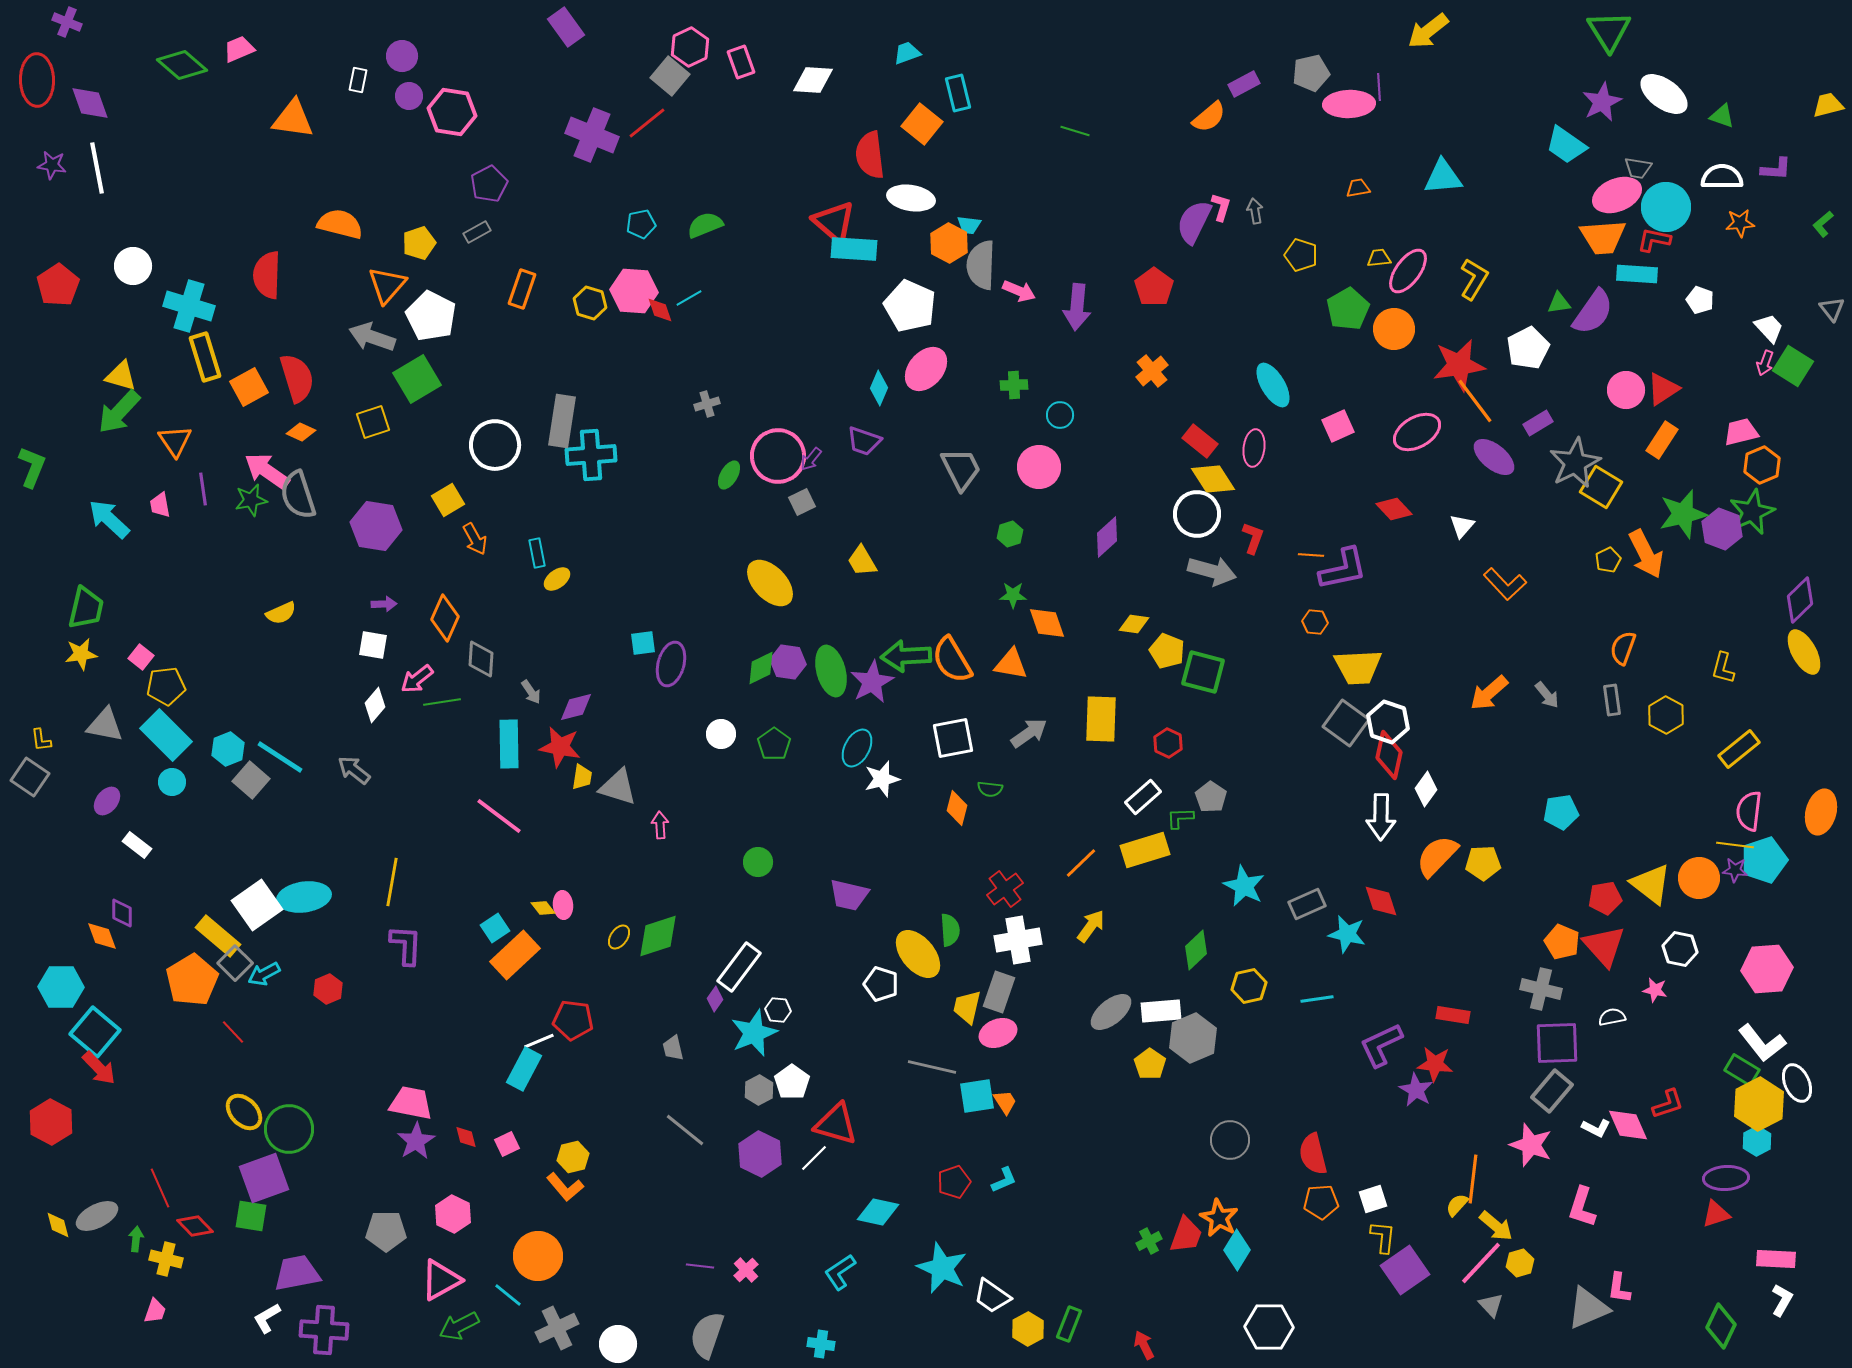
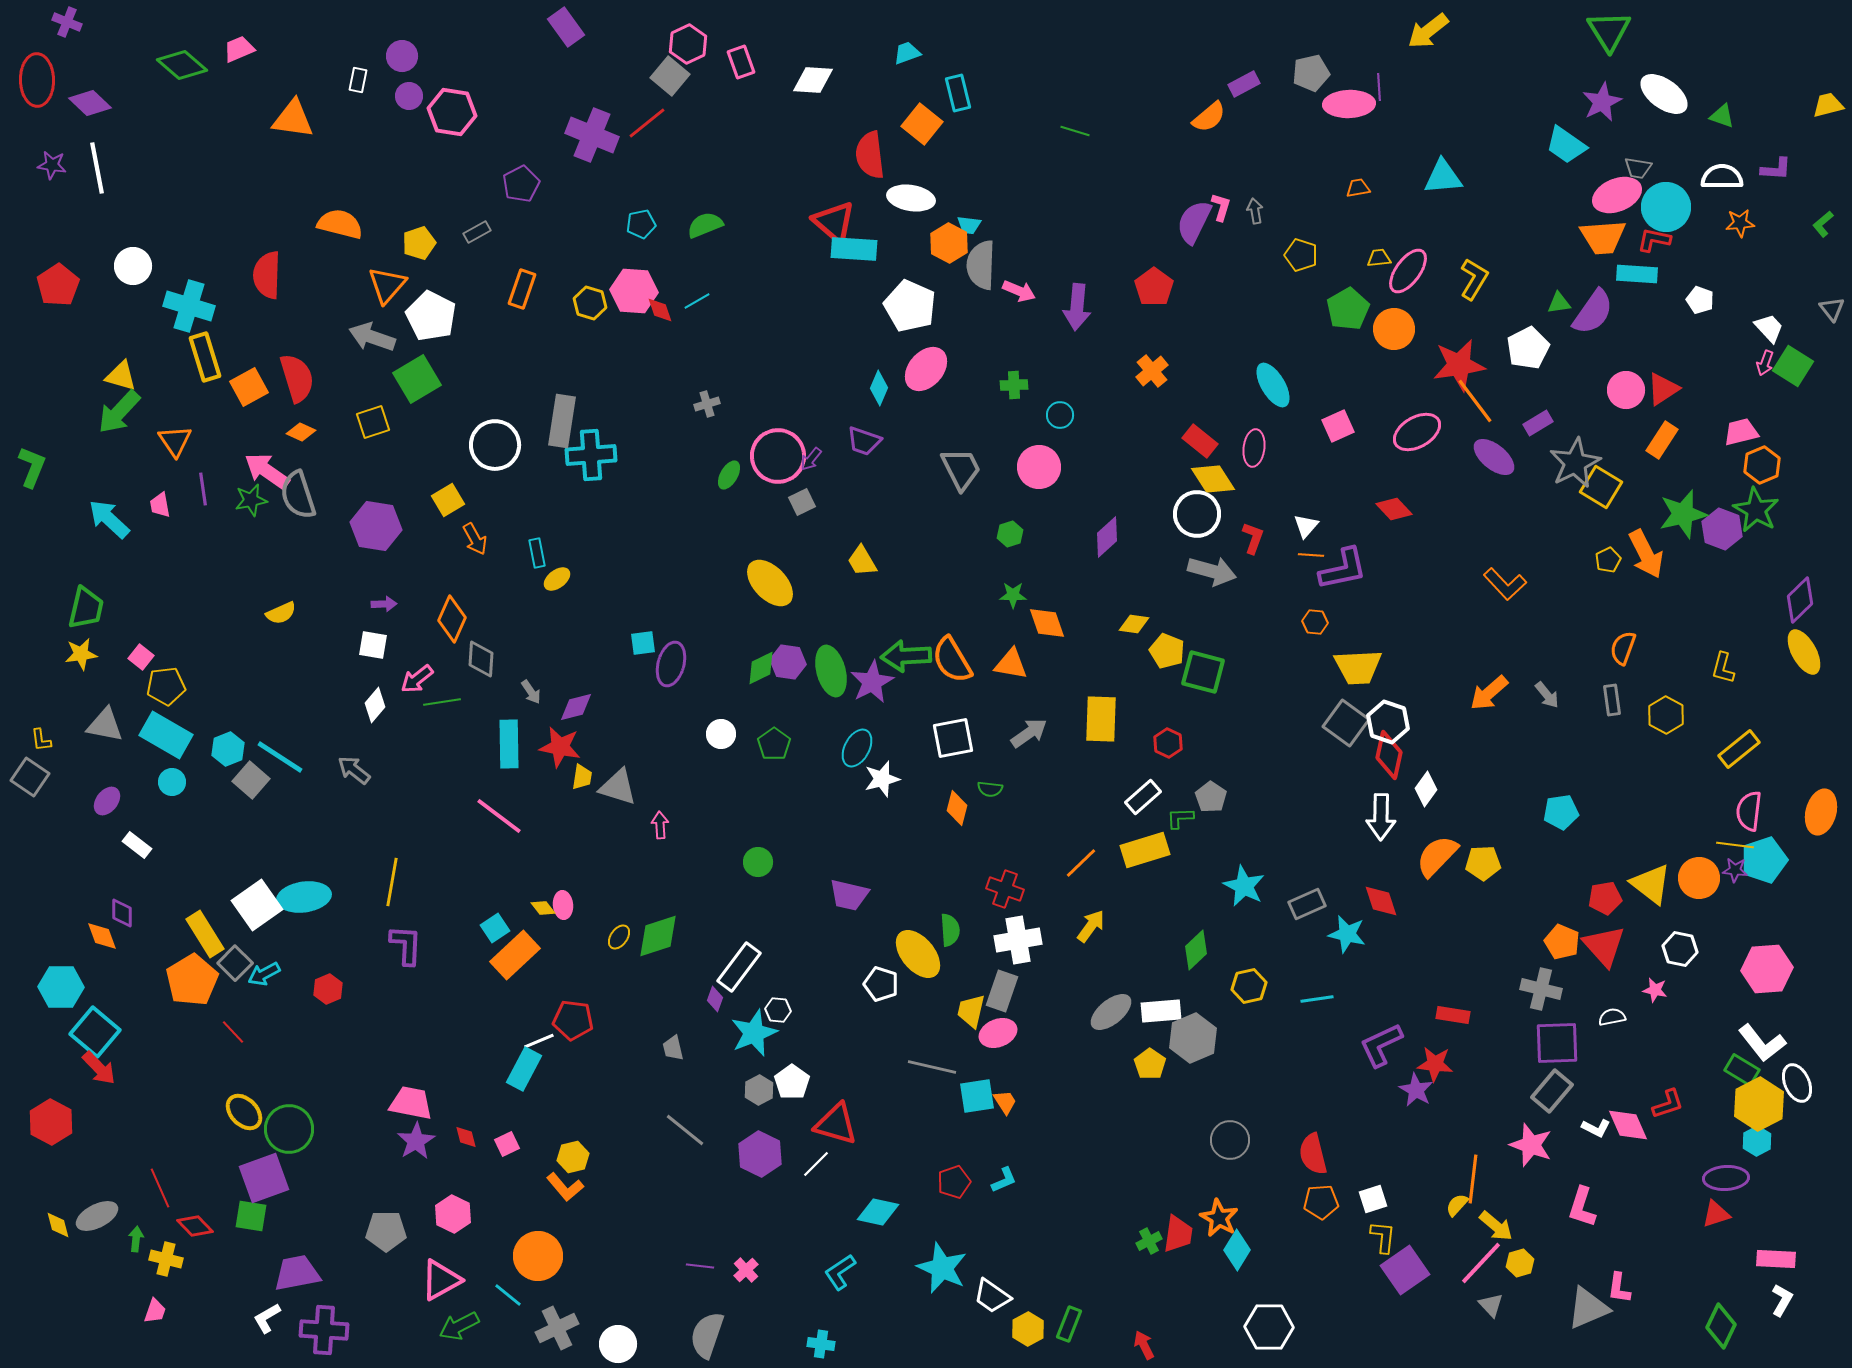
pink hexagon at (690, 47): moved 2 px left, 3 px up
purple diamond at (90, 103): rotated 27 degrees counterclockwise
purple pentagon at (489, 184): moved 32 px right
cyan line at (689, 298): moved 8 px right, 3 px down
green star at (1752, 512): moved 4 px right, 2 px up; rotated 18 degrees counterclockwise
white triangle at (1462, 526): moved 156 px left
orange diamond at (445, 618): moved 7 px right, 1 px down
cyan rectangle at (166, 735): rotated 15 degrees counterclockwise
red cross at (1005, 889): rotated 33 degrees counterclockwise
yellow rectangle at (218, 936): moved 13 px left, 2 px up; rotated 18 degrees clockwise
gray rectangle at (999, 992): moved 3 px right, 1 px up
purple diamond at (715, 999): rotated 15 degrees counterclockwise
yellow trapezoid at (967, 1007): moved 4 px right, 4 px down
white line at (814, 1158): moved 2 px right, 6 px down
red trapezoid at (1186, 1235): moved 8 px left, 1 px up; rotated 12 degrees counterclockwise
